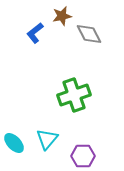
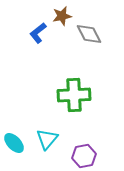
blue L-shape: moved 3 px right
green cross: rotated 16 degrees clockwise
purple hexagon: moved 1 px right; rotated 10 degrees counterclockwise
